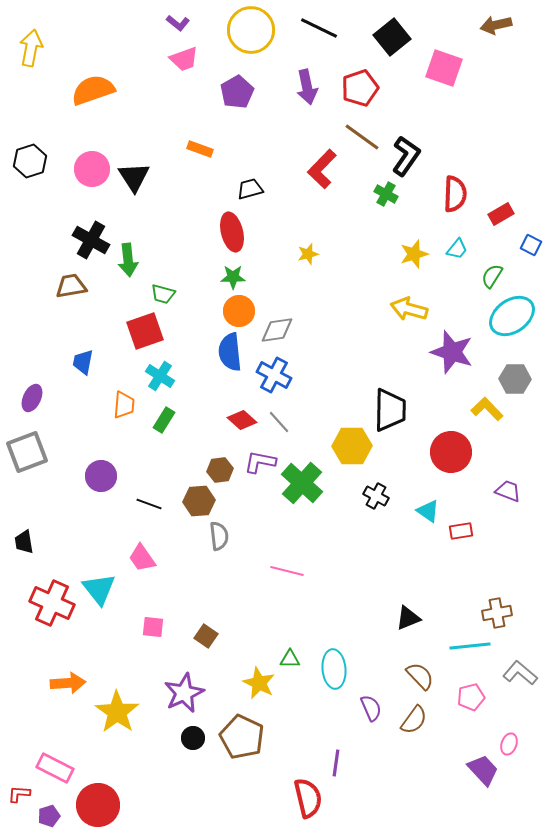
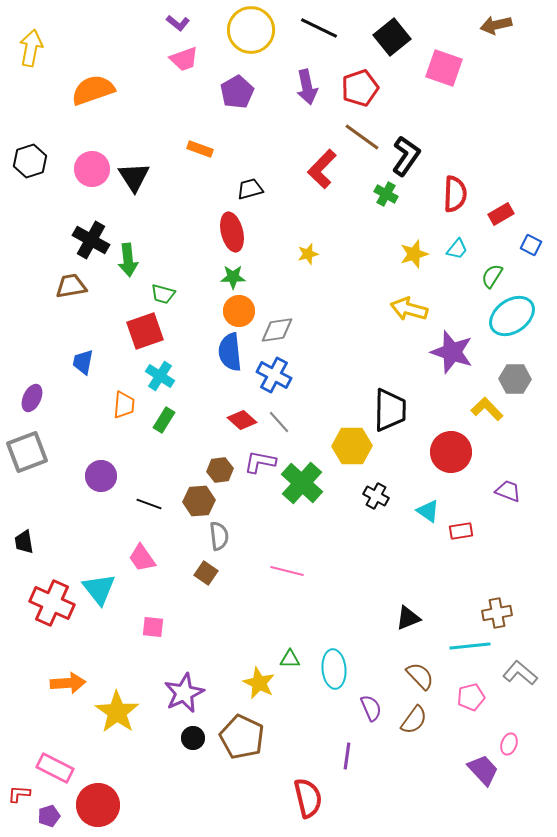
brown square at (206, 636): moved 63 px up
purple line at (336, 763): moved 11 px right, 7 px up
